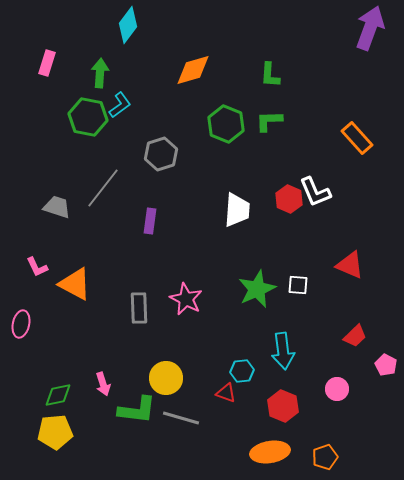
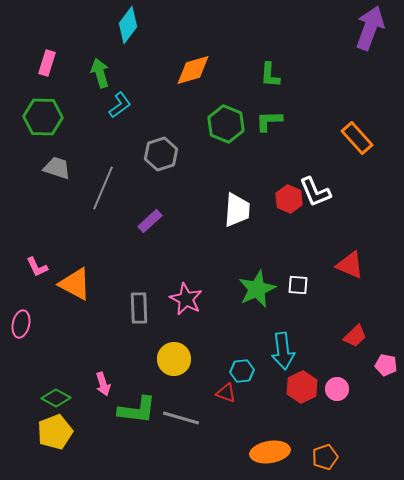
green arrow at (100, 73): rotated 20 degrees counterclockwise
green hexagon at (88, 117): moved 45 px left; rotated 9 degrees counterclockwise
gray line at (103, 188): rotated 15 degrees counterclockwise
gray trapezoid at (57, 207): moved 39 px up
purple rectangle at (150, 221): rotated 40 degrees clockwise
pink pentagon at (386, 365): rotated 15 degrees counterclockwise
yellow circle at (166, 378): moved 8 px right, 19 px up
green diamond at (58, 395): moved 2 px left, 3 px down; rotated 40 degrees clockwise
red hexagon at (283, 406): moved 19 px right, 19 px up; rotated 12 degrees clockwise
yellow pentagon at (55, 432): rotated 16 degrees counterclockwise
